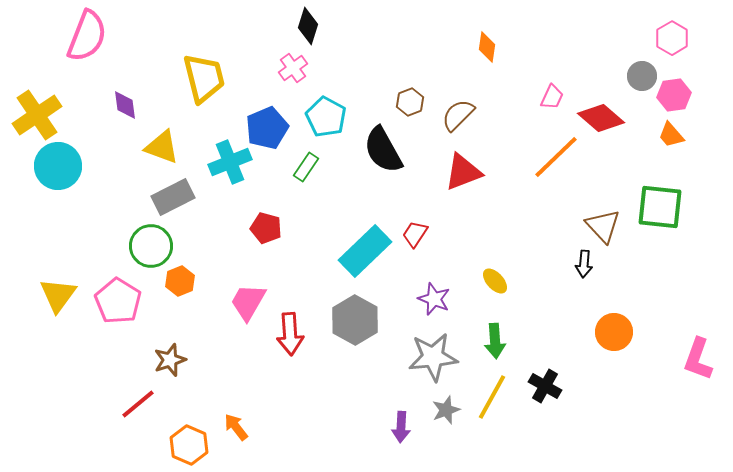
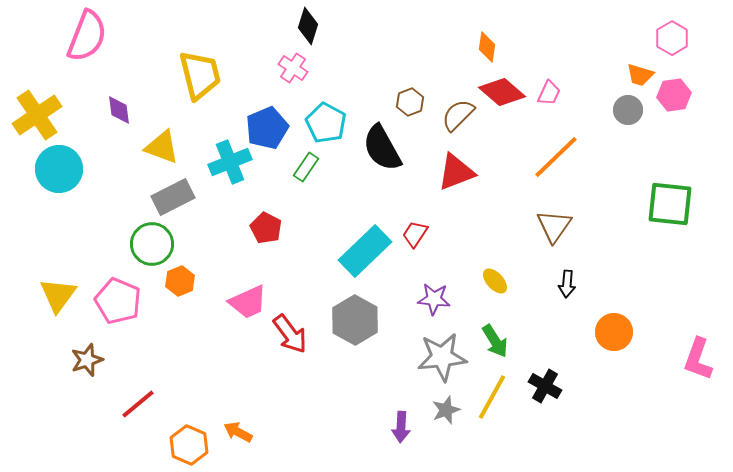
pink cross at (293, 68): rotated 20 degrees counterclockwise
gray circle at (642, 76): moved 14 px left, 34 px down
yellow trapezoid at (204, 78): moved 4 px left, 3 px up
pink trapezoid at (552, 97): moved 3 px left, 4 px up
purple diamond at (125, 105): moved 6 px left, 5 px down
cyan pentagon at (326, 117): moved 6 px down
red diamond at (601, 118): moved 99 px left, 26 px up
orange trapezoid at (671, 135): moved 31 px left, 60 px up; rotated 32 degrees counterclockwise
black semicircle at (383, 150): moved 1 px left, 2 px up
cyan circle at (58, 166): moved 1 px right, 3 px down
red triangle at (463, 172): moved 7 px left
green square at (660, 207): moved 10 px right, 3 px up
brown triangle at (603, 226): moved 49 px left; rotated 18 degrees clockwise
red pentagon at (266, 228): rotated 12 degrees clockwise
green circle at (151, 246): moved 1 px right, 2 px up
black arrow at (584, 264): moved 17 px left, 20 px down
purple star at (434, 299): rotated 16 degrees counterclockwise
pink pentagon at (118, 301): rotated 9 degrees counterclockwise
pink trapezoid at (248, 302): rotated 144 degrees counterclockwise
red arrow at (290, 334): rotated 33 degrees counterclockwise
green arrow at (495, 341): rotated 28 degrees counterclockwise
gray star at (433, 357): moved 9 px right
brown star at (170, 360): moved 83 px left
orange arrow at (236, 427): moved 2 px right, 5 px down; rotated 24 degrees counterclockwise
